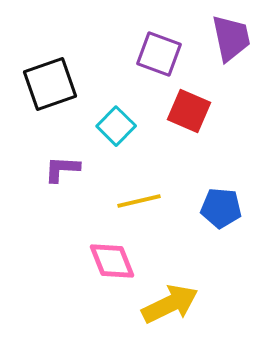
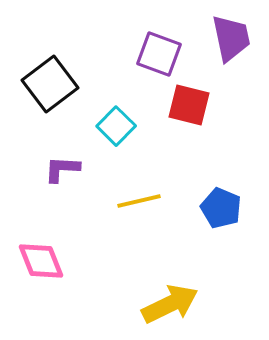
black square: rotated 18 degrees counterclockwise
red square: moved 6 px up; rotated 9 degrees counterclockwise
blue pentagon: rotated 18 degrees clockwise
pink diamond: moved 71 px left
